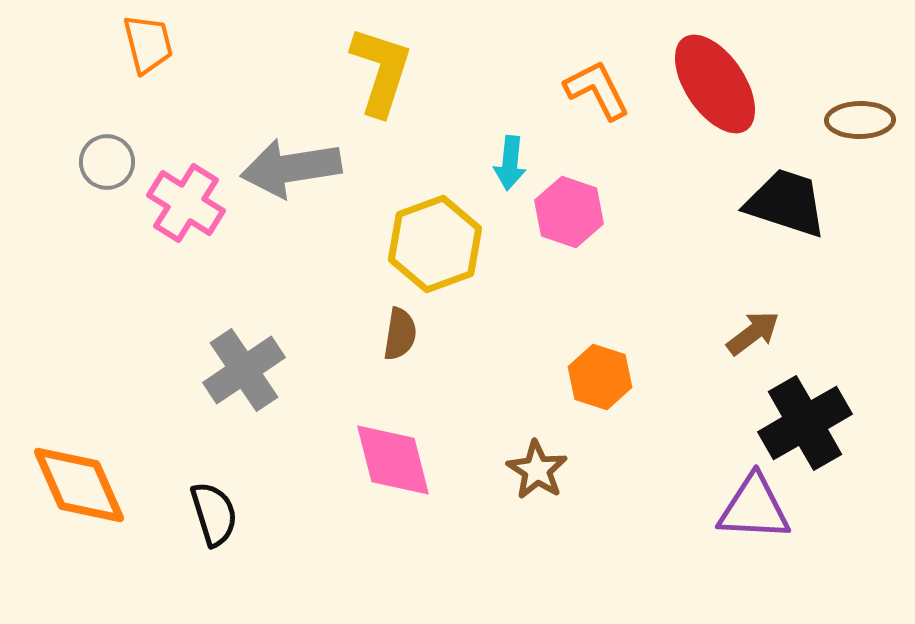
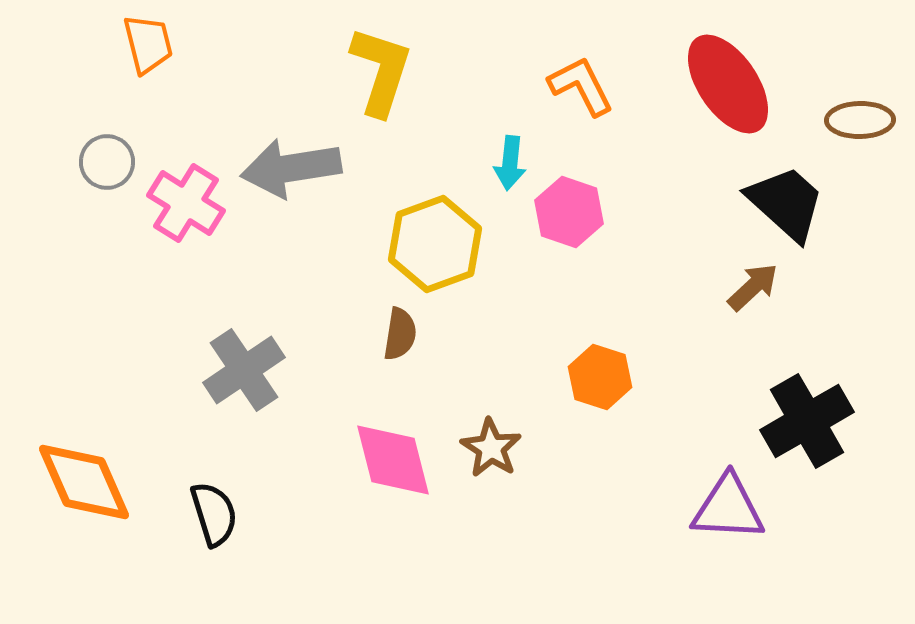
red ellipse: moved 13 px right
orange L-shape: moved 16 px left, 4 px up
black trapezoid: rotated 24 degrees clockwise
brown arrow: moved 46 px up; rotated 6 degrees counterclockwise
black cross: moved 2 px right, 2 px up
brown star: moved 46 px left, 22 px up
orange diamond: moved 5 px right, 3 px up
purple triangle: moved 26 px left
